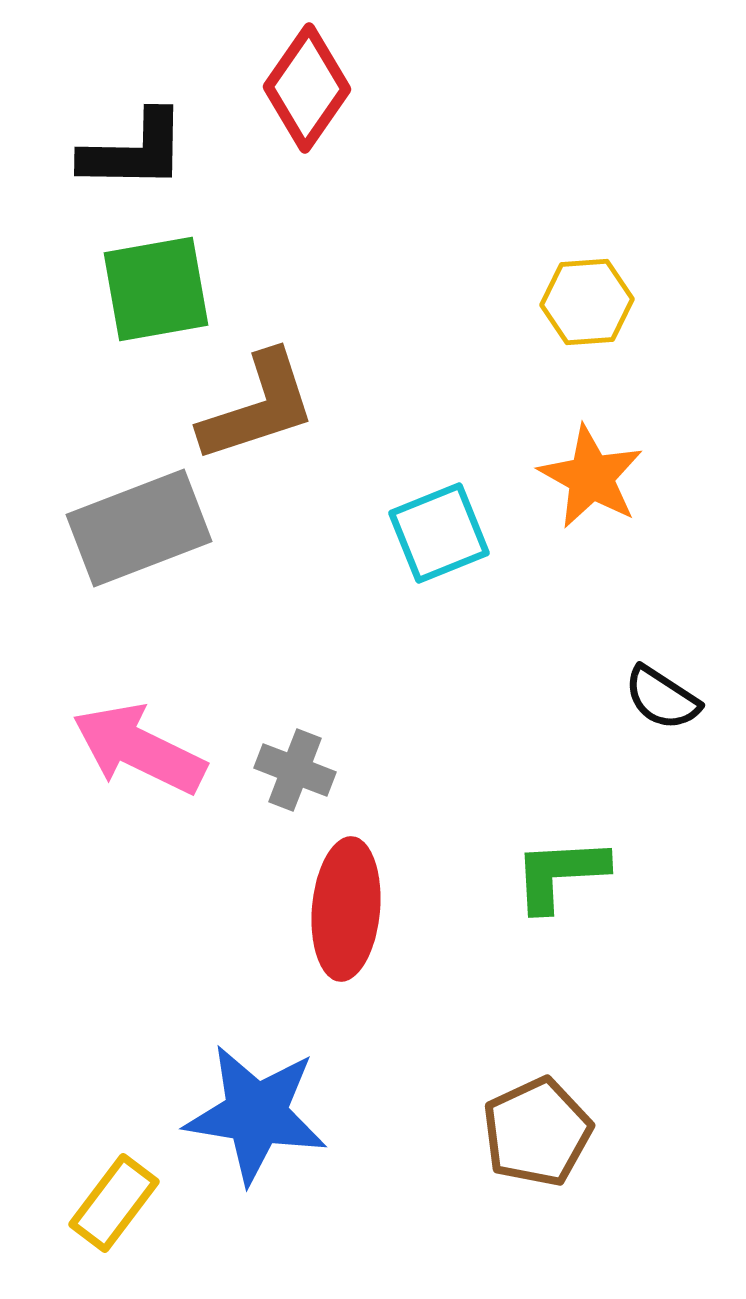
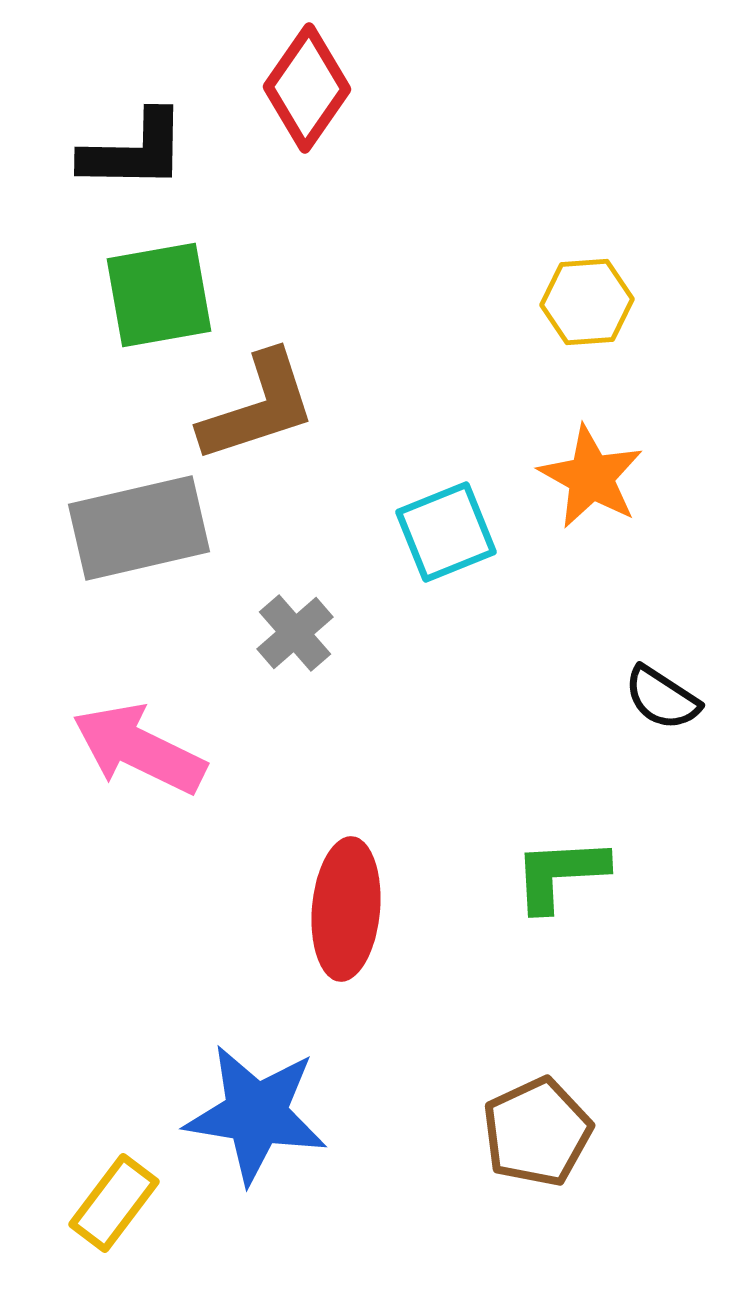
green square: moved 3 px right, 6 px down
gray rectangle: rotated 8 degrees clockwise
cyan square: moved 7 px right, 1 px up
gray cross: moved 137 px up; rotated 28 degrees clockwise
